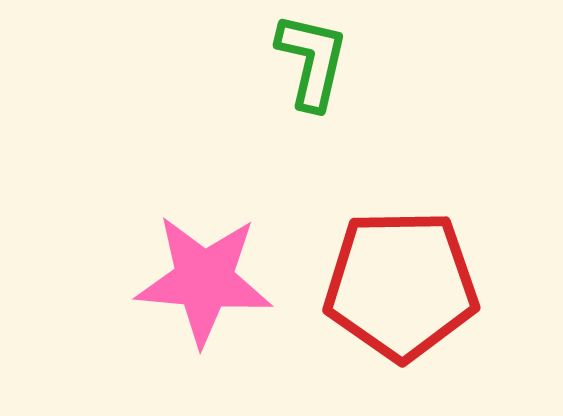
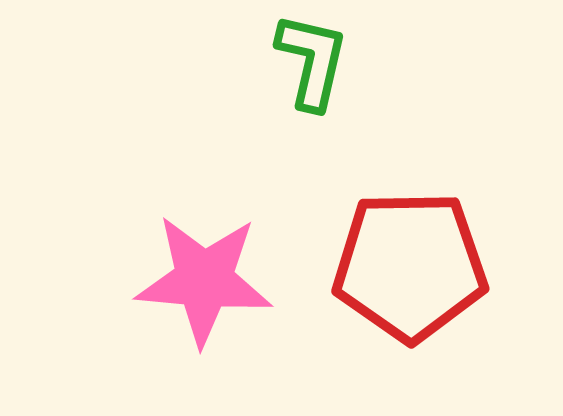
red pentagon: moved 9 px right, 19 px up
